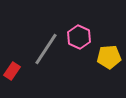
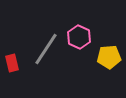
red rectangle: moved 8 px up; rotated 48 degrees counterclockwise
